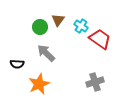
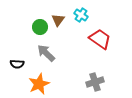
cyan cross: moved 11 px up
